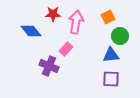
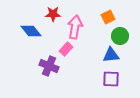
pink arrow: moved 1 px left, 5 px down
